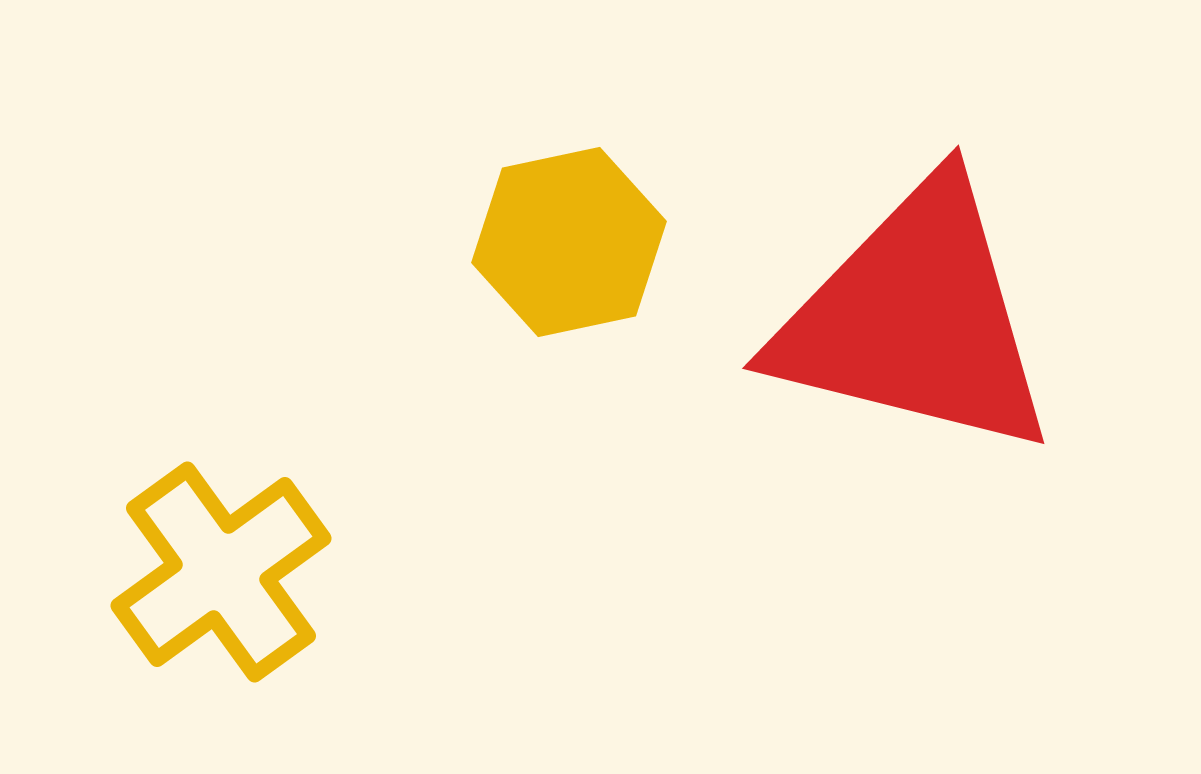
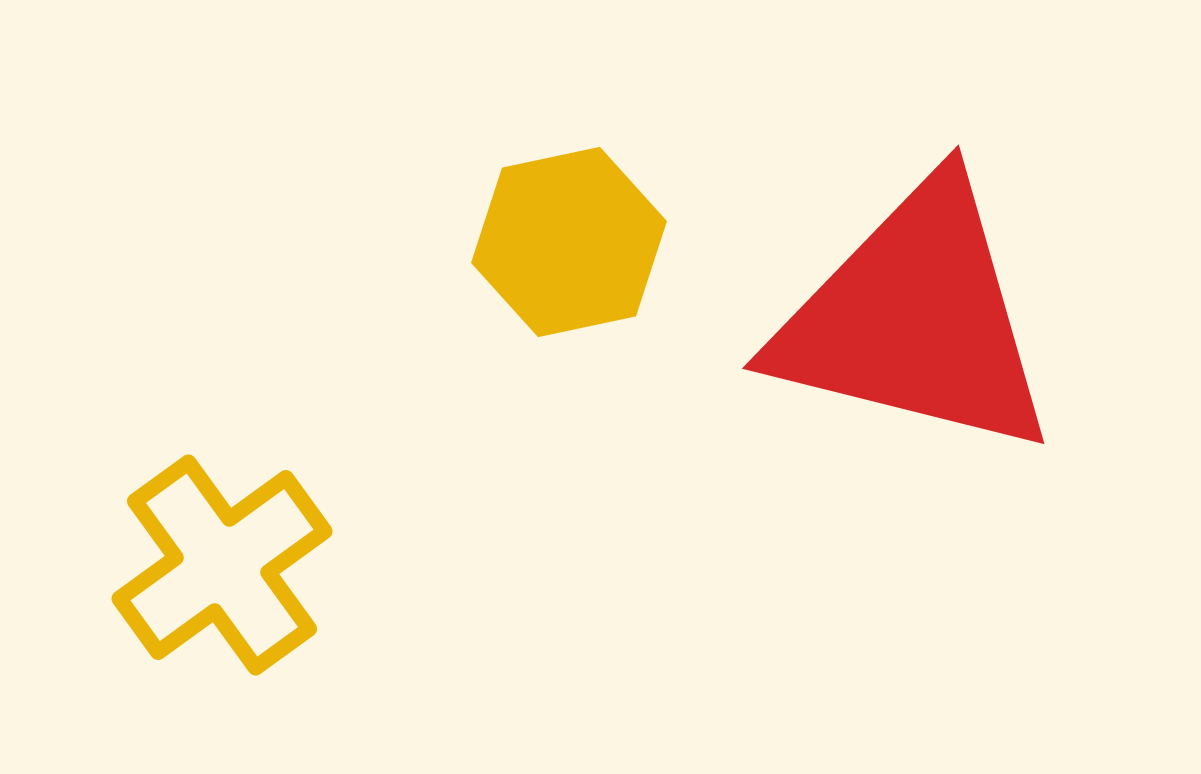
yellow cross: moved 1 px right, 7 px up
